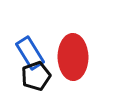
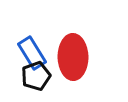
blue rectangle: moved 2 px right
